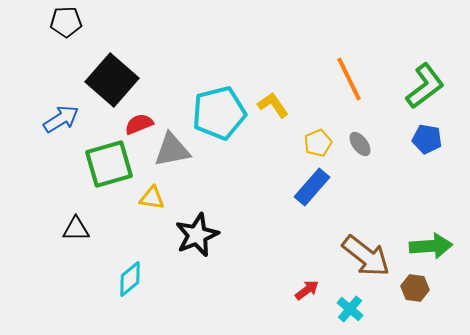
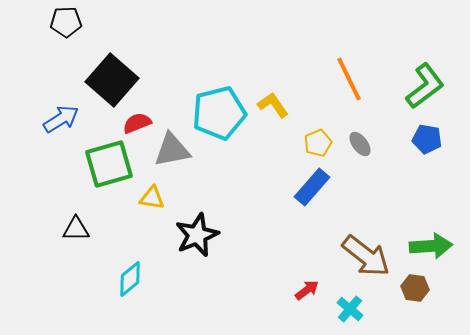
red semicircle: moved 2 px left, 1 px up
